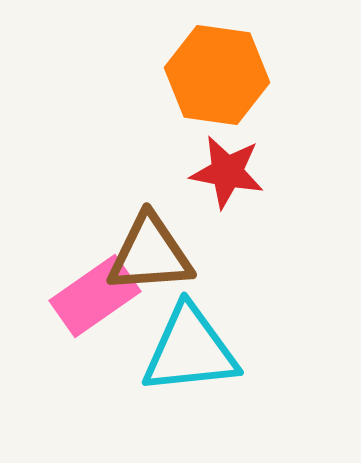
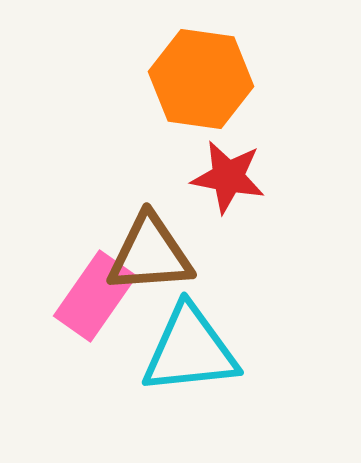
orange hexagon: moved 16 px left, 4 px down
red star: moved 1 px right, 5 px down
pink rectangle: rotated 20 degrees counterclockwise
